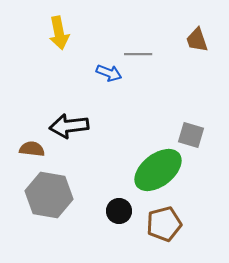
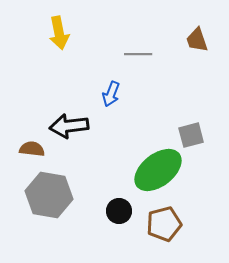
blue arrow: moved 2 px right, 21 px down; rotated 90 degrees clockwise
gray square: rotated 32 degrees counterclockwise
